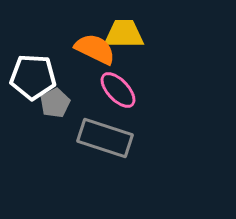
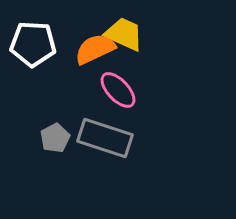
yellow trapezoid: rotated 24 degrees clockwise
orange semicircle: rotated 51 degrees counterclockwise
white pentagon: moved 33 px up
gray pentagon: moved 35 px down
